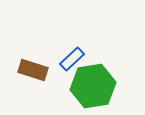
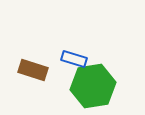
blue rectangle: moved 2 px right; rotated 60 degrees clockwise
